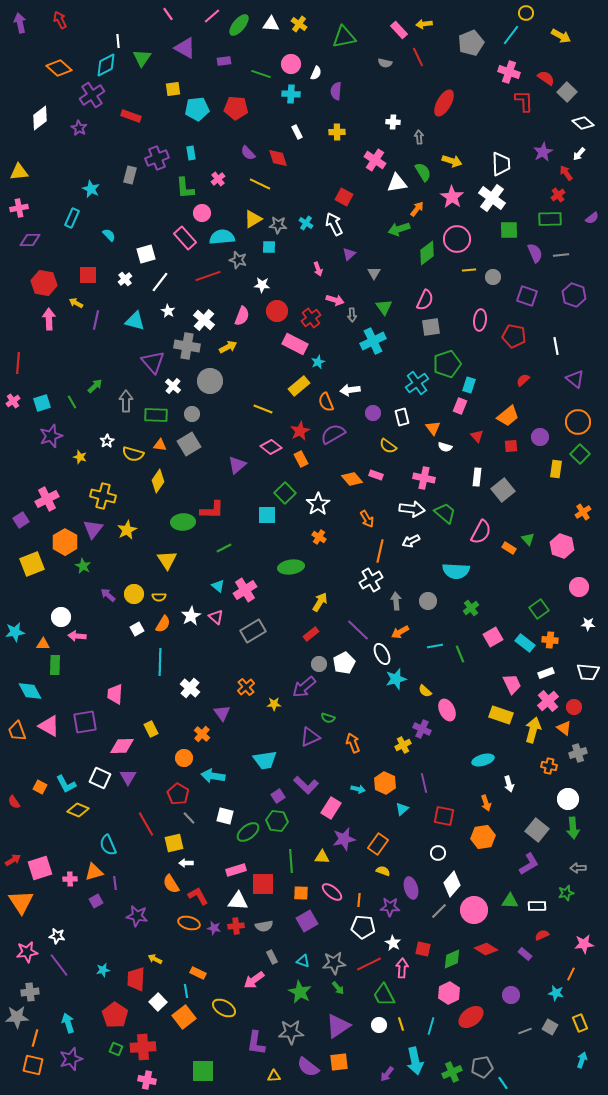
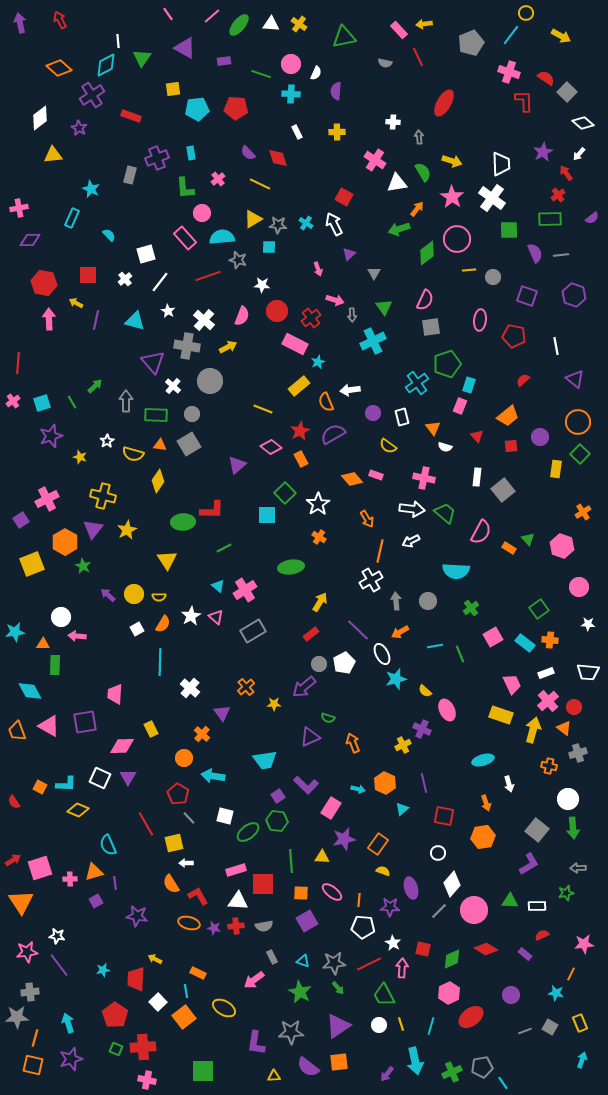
yellow triangle at (19, 172): moved 34 px right, 17 px up
cyan L-shape at (66, 784): rotated 60 degrees counterclockwise
